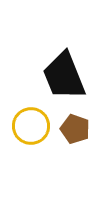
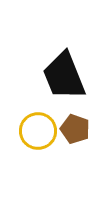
yellow circle: moved 7 px right, 5 px down
